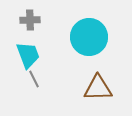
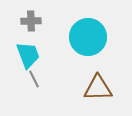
gray cross: moved 1 px right, 1 px down
cyan circle: moved 1 px left
